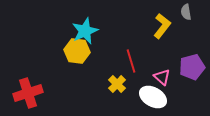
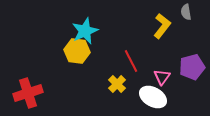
red line: rotated 10 degrees counterclockwise
pink triangle: rotated 24 degrees clockwise
